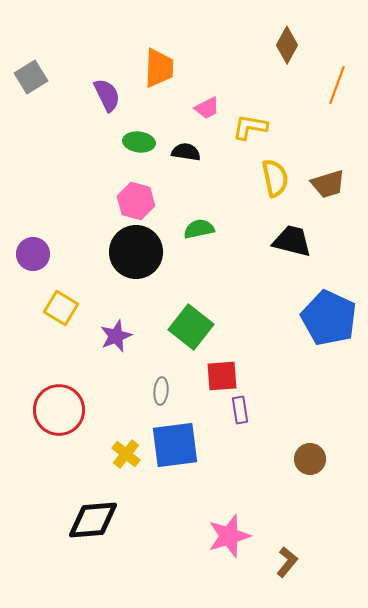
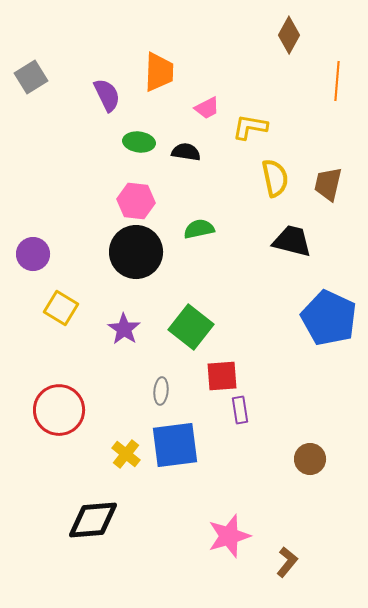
brown diamond: moved 2 px right, 10 px up
orange trapezoid: moved 4 px down
orange line: moved 4 px up; rotated 15 degrees counterclockwise
brown trapezoid: rotated 120 degrees clockwise
pink hexagon: rotated 9 degrees counterclockwise
purple star: moved 8 px right, 7 px up; rotated 16 degrees counterclockwise
